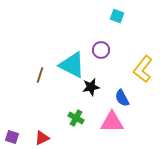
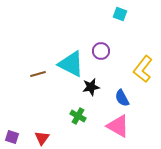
cyan square: moved 3 px right, 2 px up
purple circle: moved 1 px down
cyan triangle: moved 1 px left, 1 px up
brown line: moved 2 px left, 1 px up; rotated 56 degrees clockwise
green cross: moved 2 px right, 2 px up
pink triangle: moved 6 px right, 4 px down; rotated 30 degrees clockwise
red triangle: rotated 28 degrees counterclockwise
